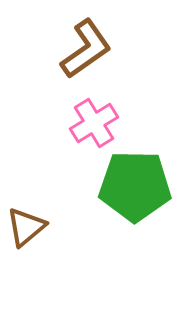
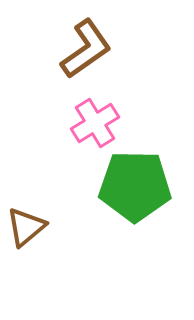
pink cross: moved 1 px right
